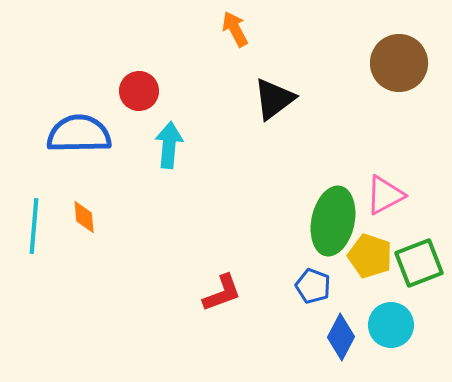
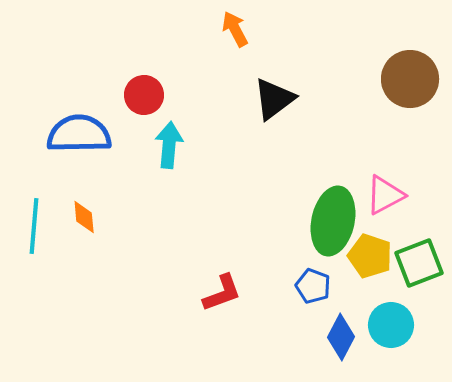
brown circle: moved 11 px right, 16 px down
red circle: moved 5 px right, 4 px down
